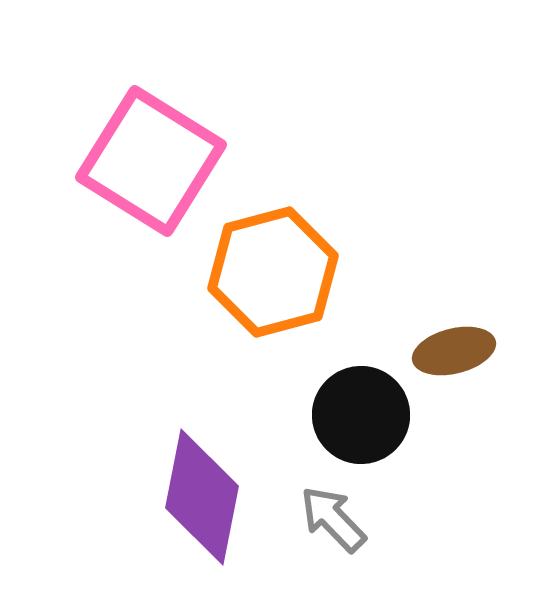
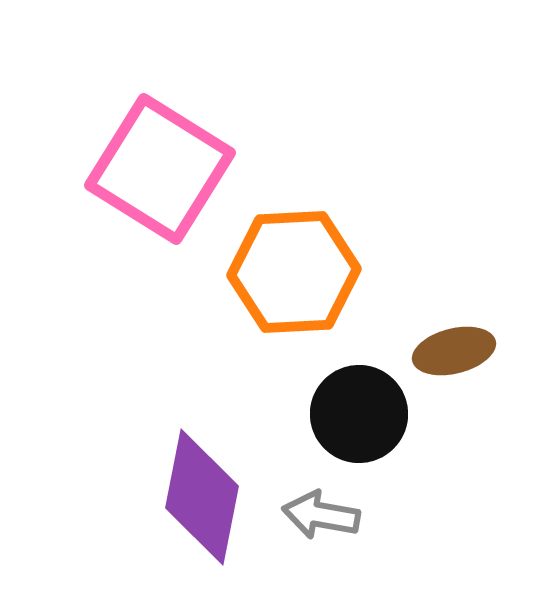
pink square: moved 9 px right, 8 px down
orange hexagon: moved 21 px right; rotated 12 degrees clockwise
black circle: moved 2 px left, 1 px up
gray arrow: moved 12 px left, 4 px up; rotated 36 degrees counterclockwise
